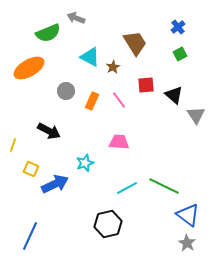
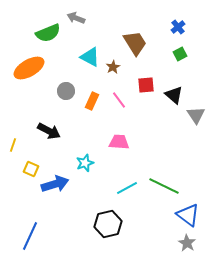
blue arrow: rotated 8 degrees clockwise
